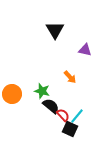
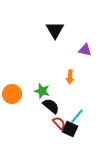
orange arrow: rotated 48 degrees clockwise
red semicircle: moved 4 px left, 8 px down
